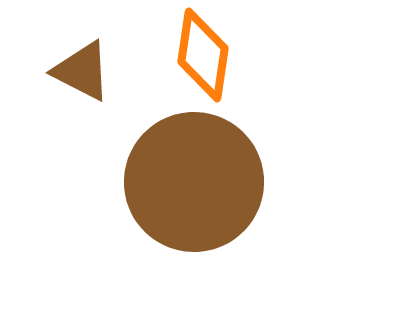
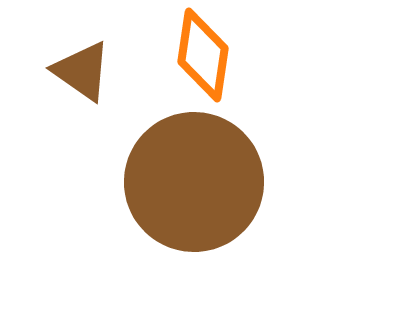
brown triangle: rotated 8 degrees clockwise
